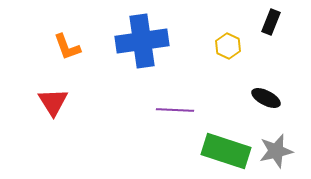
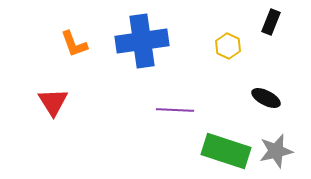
orange L-shape: moved 7 px right, 3 px up
